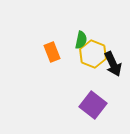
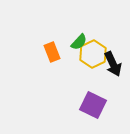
green semicircle: moved 2 px left, 2 px down; rotated 30 degrees clockwise
yellow hexagon: rotated 12 degrees clockwise
purple square: rotated 12 degrees counterclockwise
